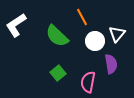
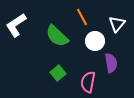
white triangle: moved 10 px up
purple semicircle: moved 1 px up
